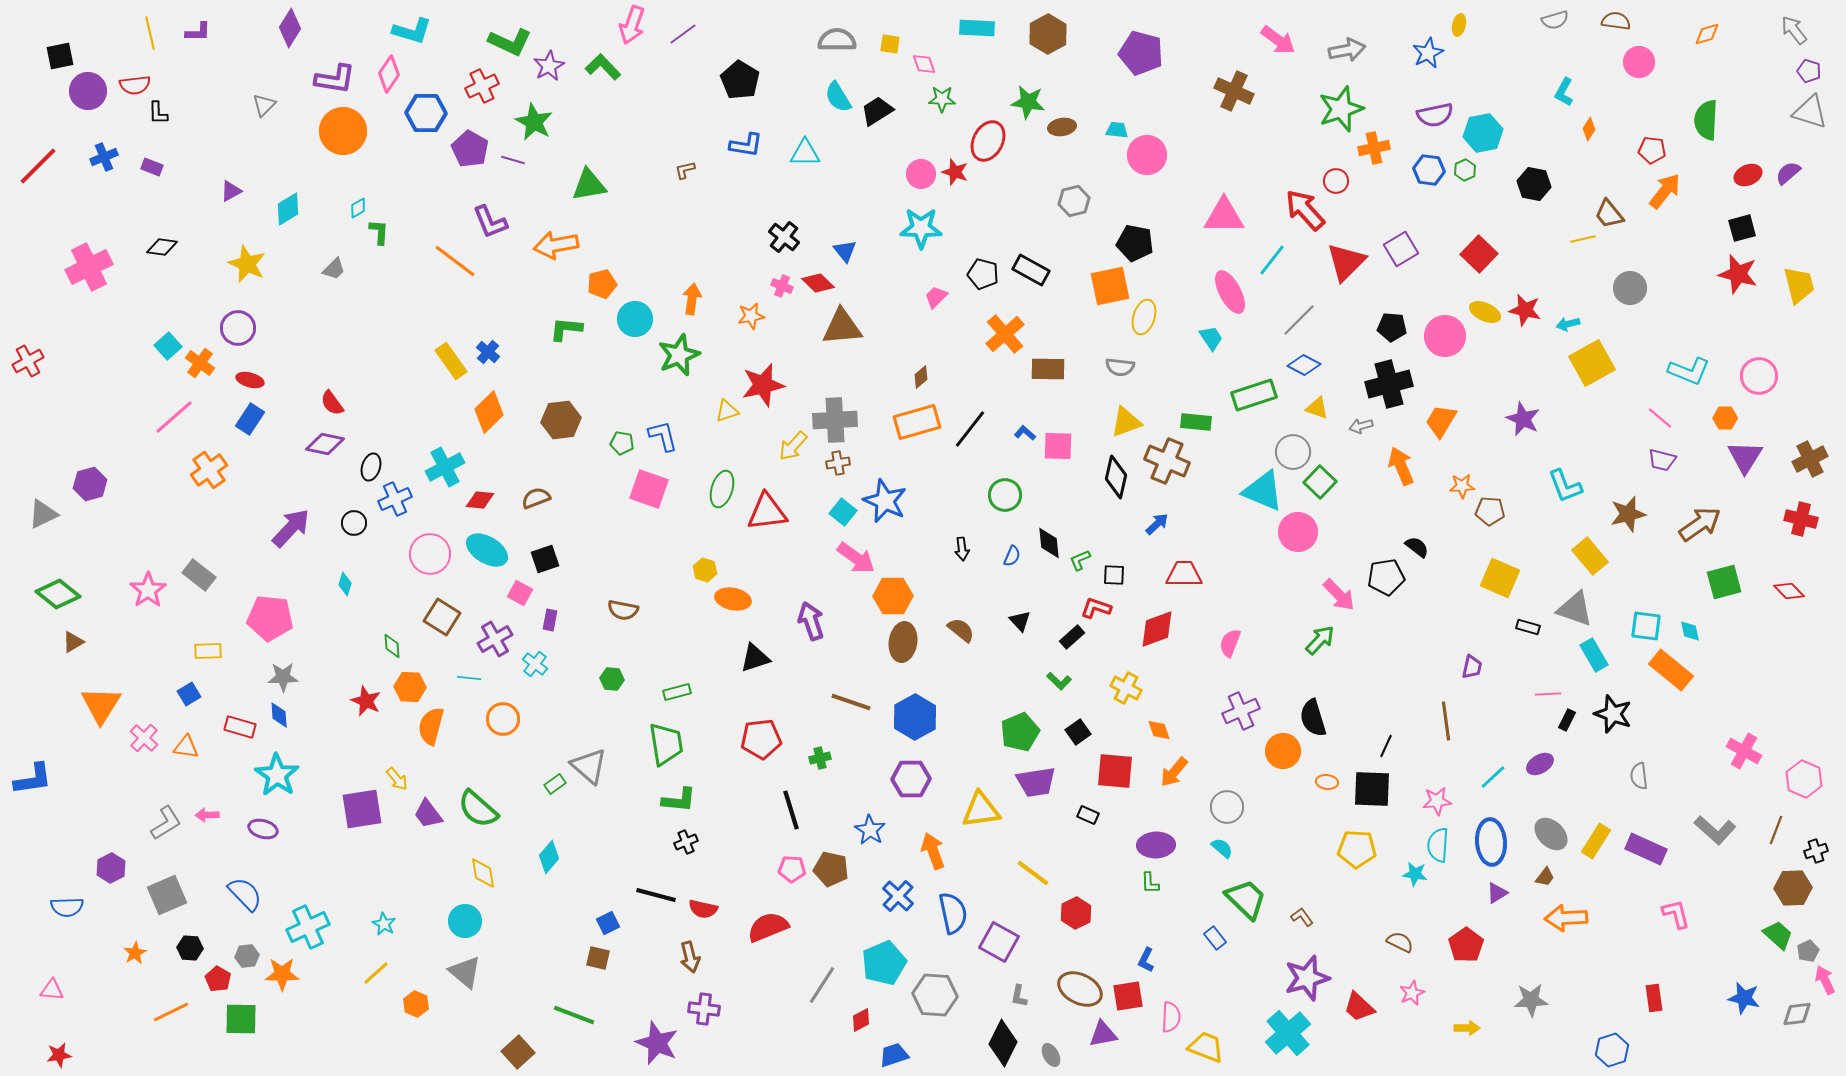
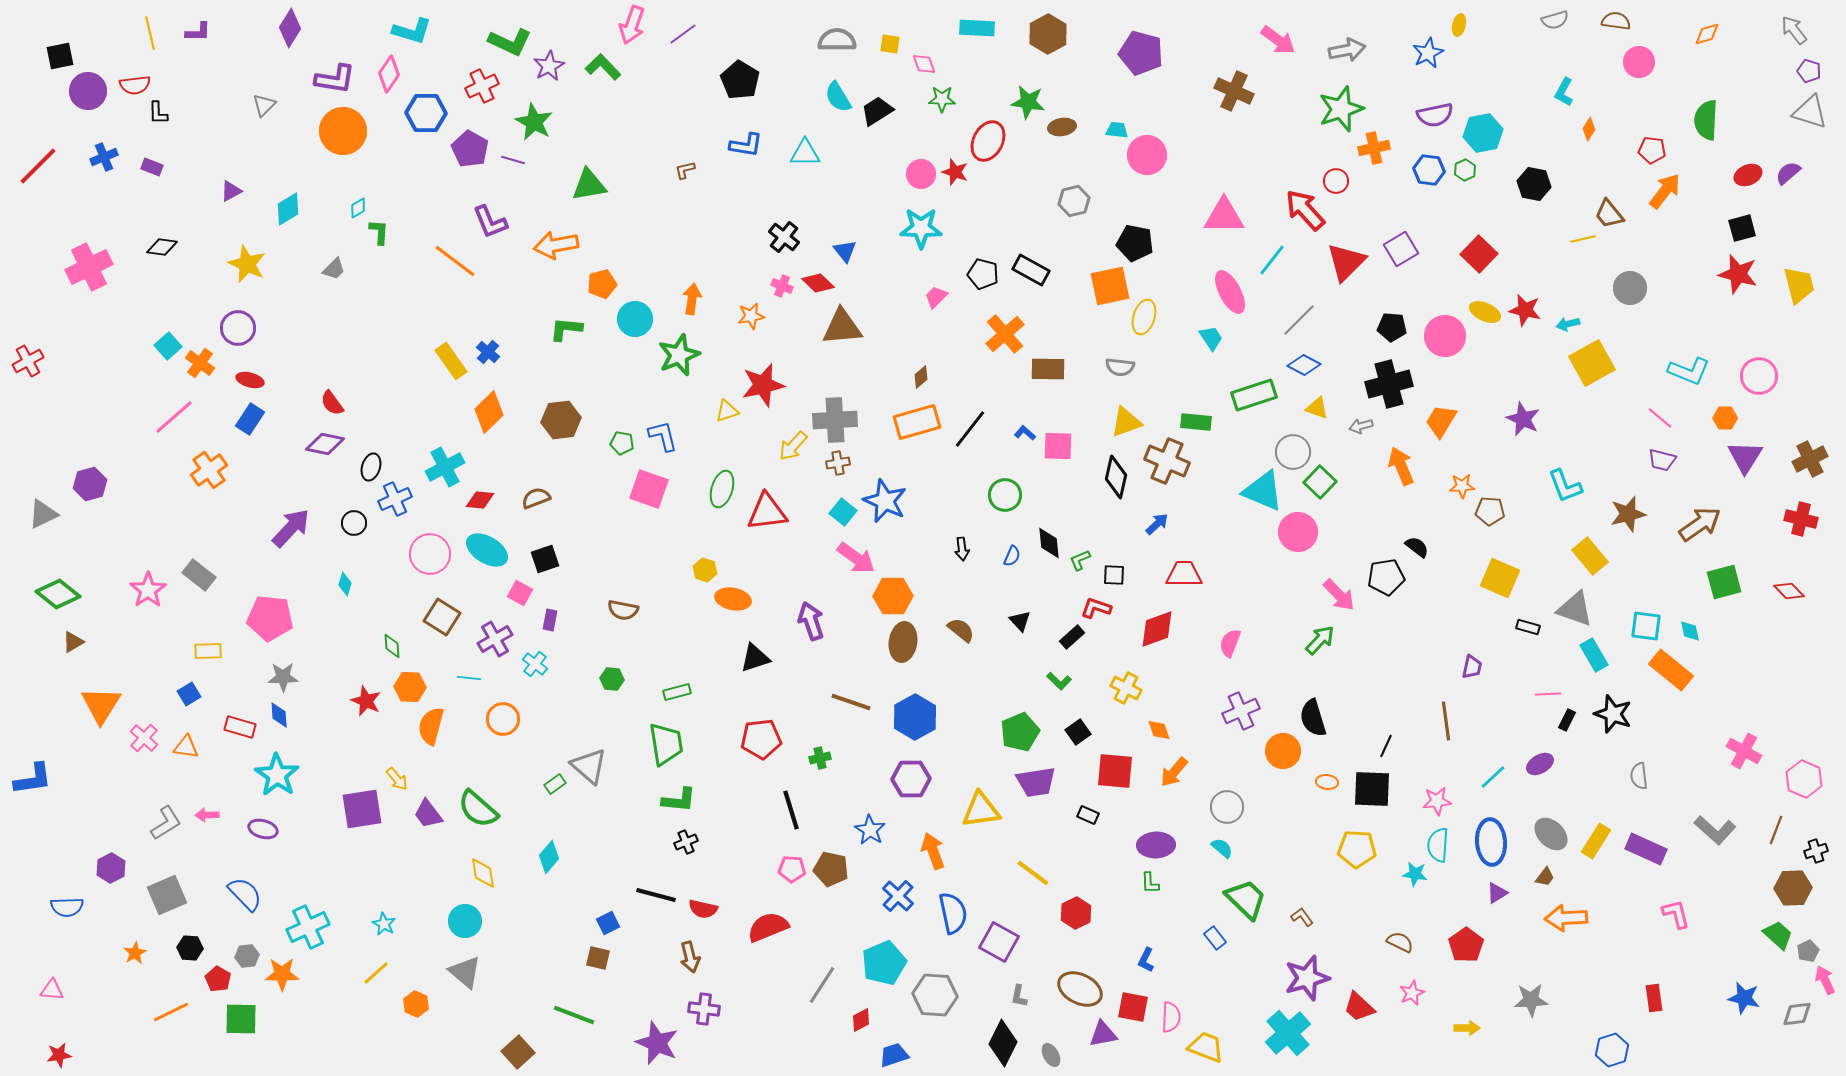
red square at (1128, 996): moved 5 px right, 11 px down; rotated 20 degrees clockwise
